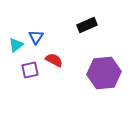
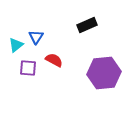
purple square: moved 2 px left, 2 px up; rotated 18 degrees clockwise
